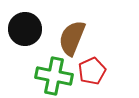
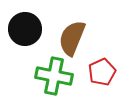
red pentagon: moved 10 px right, 1 px down
